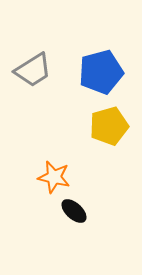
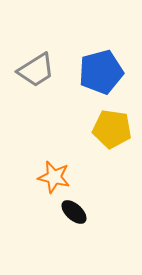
gray trapezoid: moved 3 px right
yellow pentagon: moved 3 px right, 3 px down; rotated 24 degrees clockwise
black ellipse: moved 1 px down
